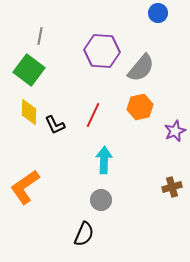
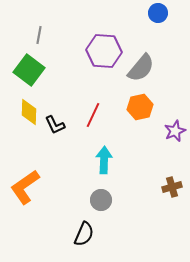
gray line: moved 1 px left, 1 px up
purple hexagon: moved 2 px right
